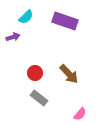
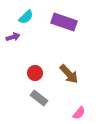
purple rectangle: moved 1 px left, 1 px down
pink semicircle: moved 1 px left, 1 px up
